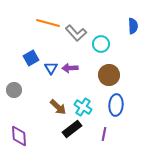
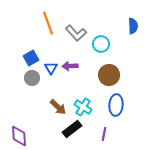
orange line: rotated 55 degrees clockwise
purple arrow: moved 2 px up
gray circle: moved 18 px right, 12 px up
